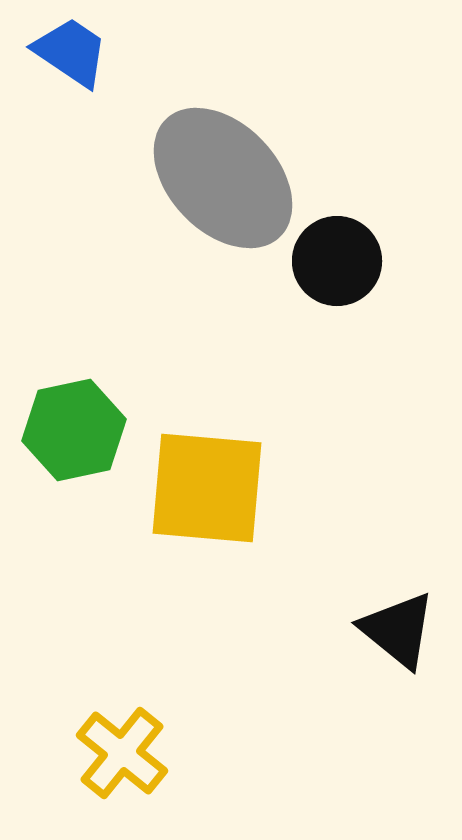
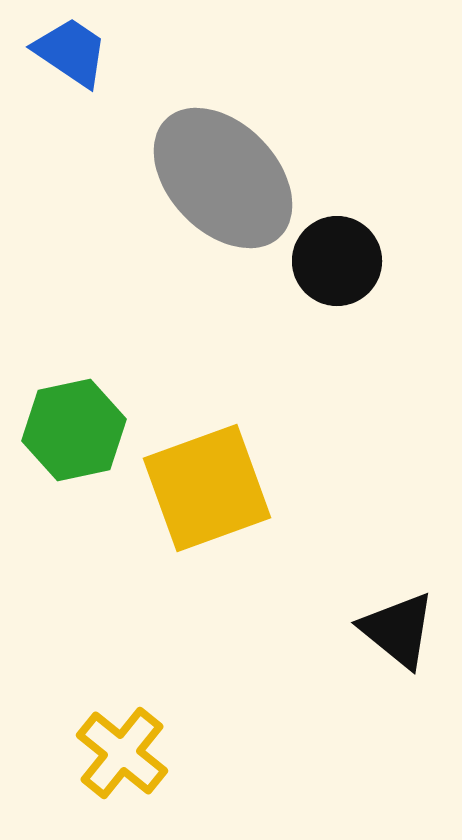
yellow square: rotated 25 degrees counterclockwise
